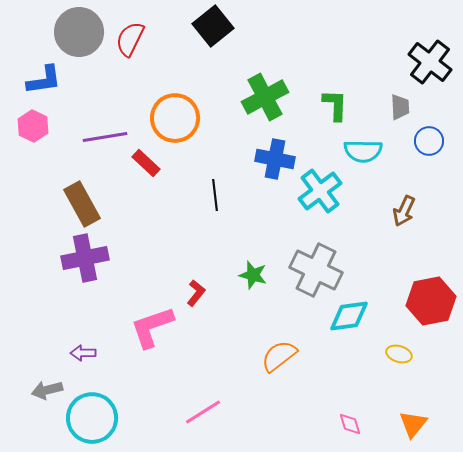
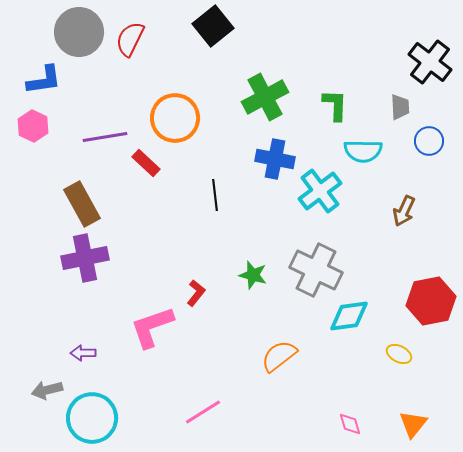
yellow ellipse: rotated 10 degrees clockwise
